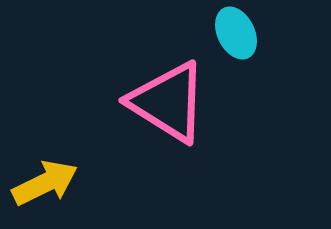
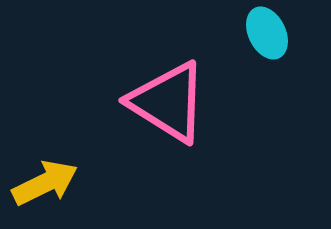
cyan ellipse: moved 31 px right
